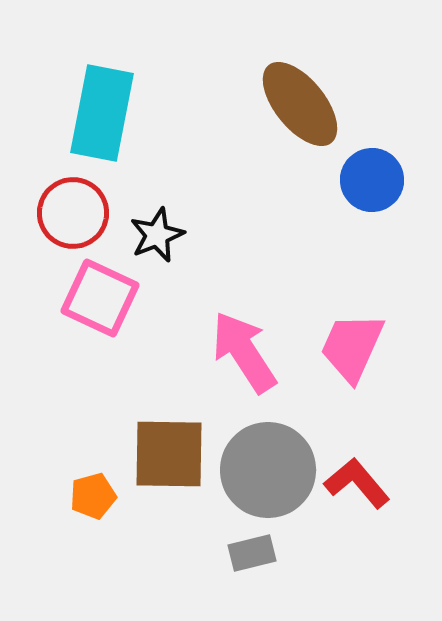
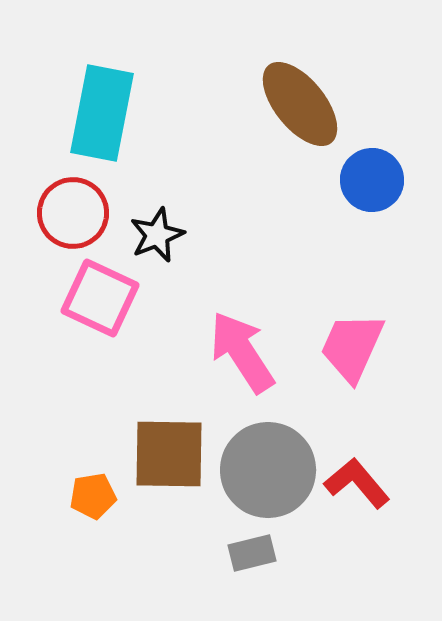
pink arrow: moved 2 px left
orange pentagon: rotated 6 degrees clockwise
